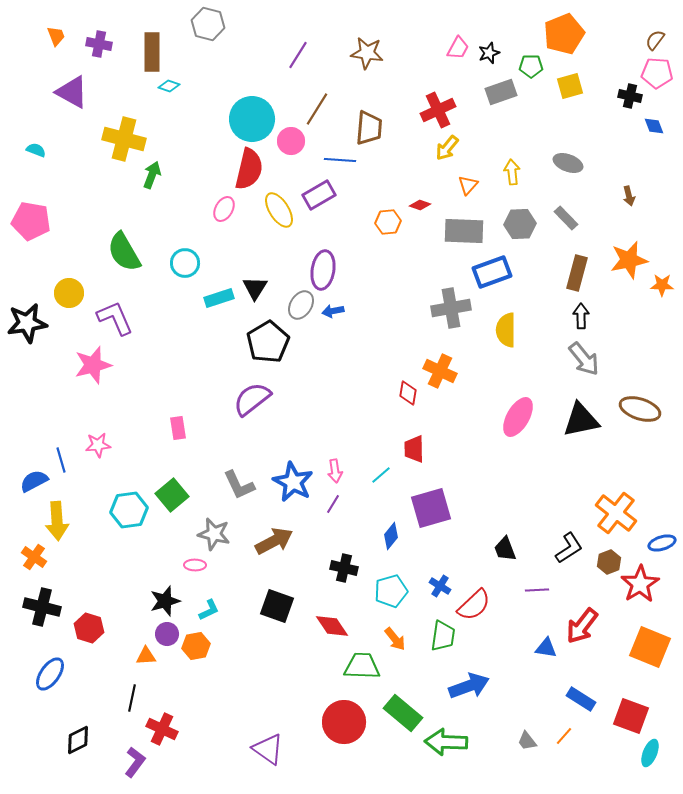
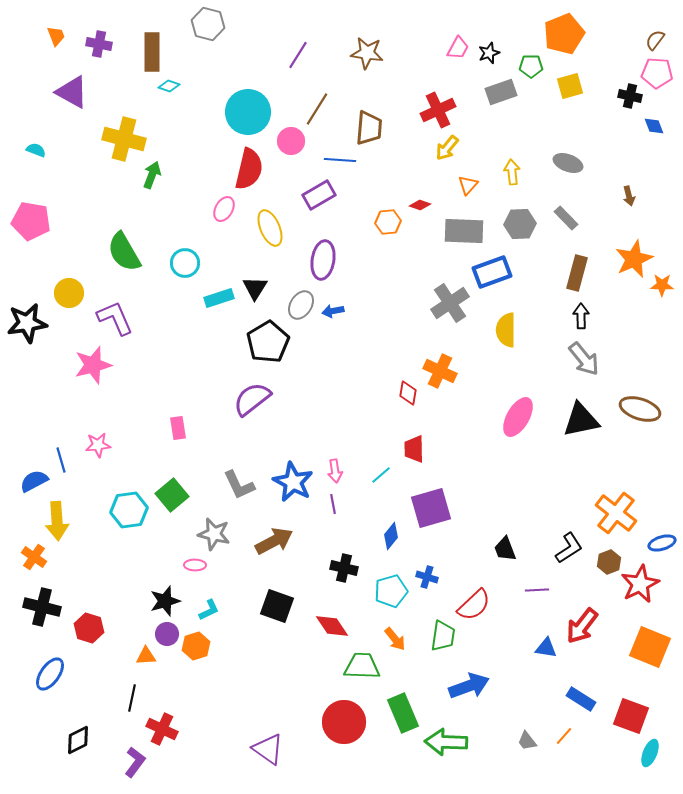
cyan circle at (252, 119): moved 4 px left, 7 px up
yellow ellipse at (279, 210): moved 9 px left, 18 px down; rotated 9 degrees clockwise
orange star at (629, 260): moved 5 px right, 1 px up; rotated 12 degrees counterclockwise
purple ellipse at (323, 270): moved 10 px up
gray cross at (451, 308): moved 1 px left, 5 px up; rotated 24 degrees counterclockwise
purple line at (333, 504): rotated 42 degrees counterclockwise
red star at (640, 584): rotated 6 degrees clockwise
blue cross at (440, 586): moved 13 px left, 9 px up; rotated 15 degrees counterclockwise
orange hexagon at (196, 646): rotated 8 degrees counterclockwise
green rectangle at (403, 713): rotated 27 degrees clockwise
